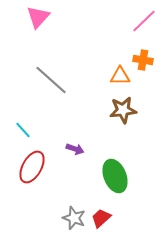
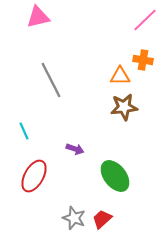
pink triangle: rotated 35 degrees clockwise
pink line: moved 1 px right, 1 px up
gray line: rotated 21 degrees clockwise
brown star: moved 1 px right, 3 px up
cyan line: moved 1 px right, 1 px down; rotated 18 degrees clockwise
red ellipse: moved 2 px right, 9 px down
green ellipse: rotated 16 degrees counterclockwise
red trapezoid: moved 1 px right, 1 px down
